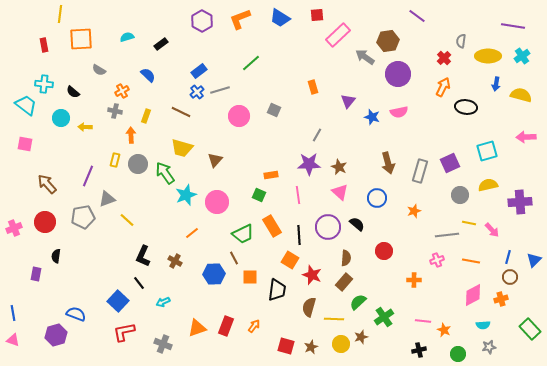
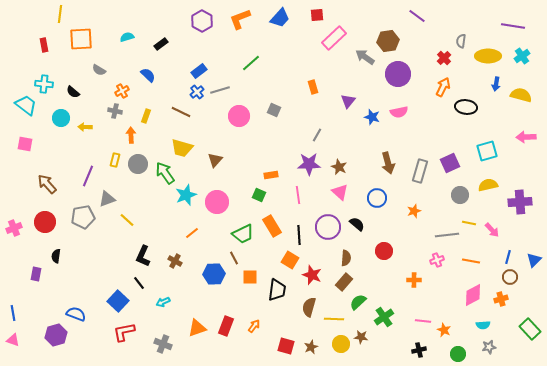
blue trapezoid at (280, 18): rotated 80 degrees counterclockwise
pink rectangle at (338, 35): moved 4 px left, 3 px down
brown star at (361, 337): rotated 24 degrees clockwise
